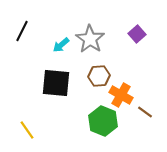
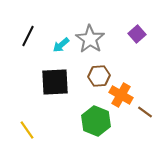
black line: moved 6 px right, 5 px down
black square: moved 1 px left, 1 px up; rotated 8 degrees counterclockwise
green hexagon: moved 7 px left
